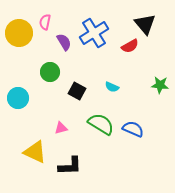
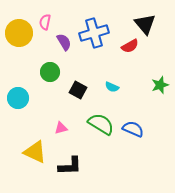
blue cross: rotated 16 degrees clockwise
green star: rotated 24 degrees counterclockwise
black square: moved 1 px right, 1 px up
